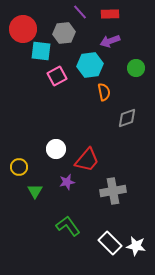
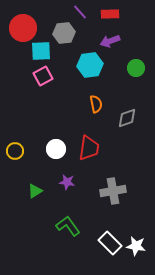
red circle: moved 1 px up
cyan square: rotated 10 degrees counterclockwise
pink square: moved 14 px left
orange semicircle: moved 8 px left, 12 px down
red trapezoid: moved 2 px right, 12 px up; rotated 32 degrees counterclockwise
yellow circle: moved 4 px left, 16 px up
purple star: rotated 21 degrees clockwise
green triangle: rotated 28 degrees clockwise
